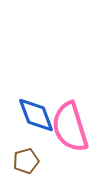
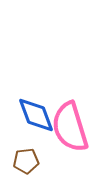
brown pentagon: rotated 10 degrees clockwise
